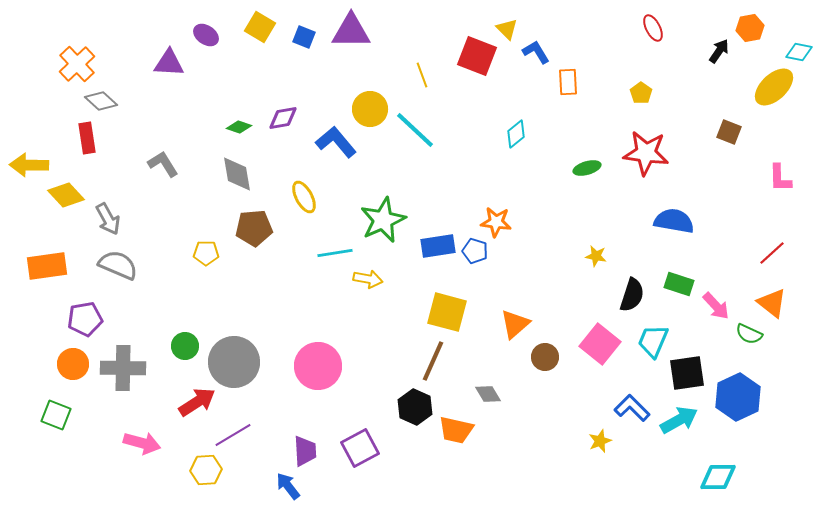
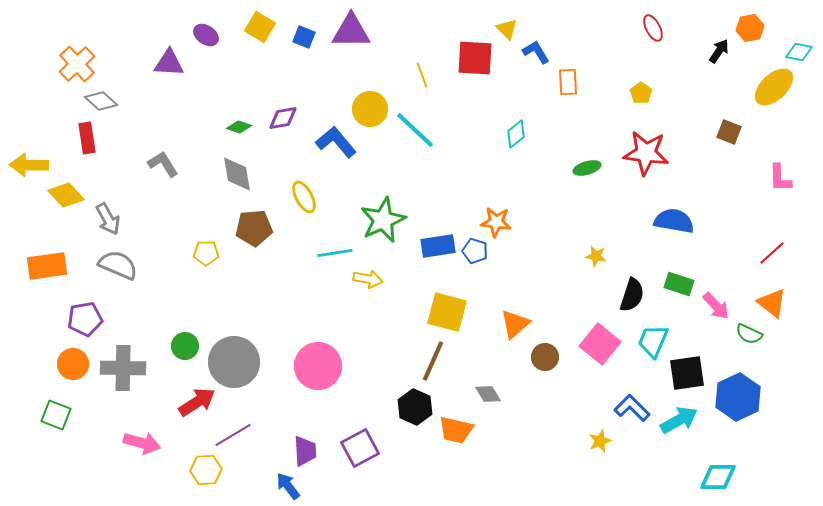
red square at (477, 56): moved 2 px left, 2 px down; rotated 18 degrees counterclockwise
